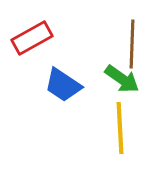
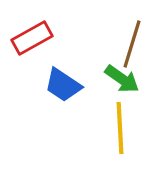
brown line: rotated 15 degrees clockwise
